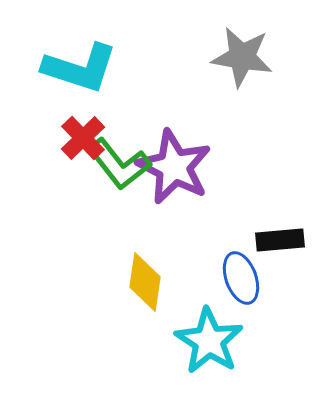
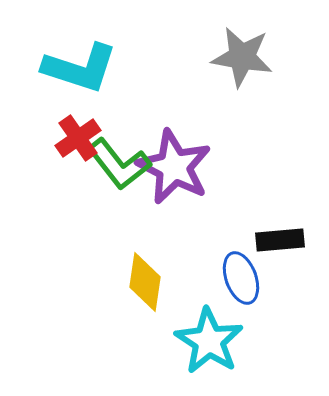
red cross: moved 5 px left; rotated 9 degrees clockwise
